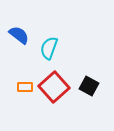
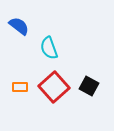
blue semicircle: moved 9 px up
cyan semicircle: rotated 40 degrees counterclockwise
orange rectangle: moved 5 px left
